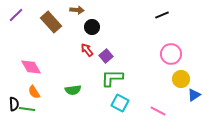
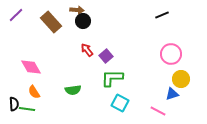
black circle: moved 9 px left, 6 px up
blue triangle: moved 22 px left, 1 px up; rotated 16 degrees clockwise
